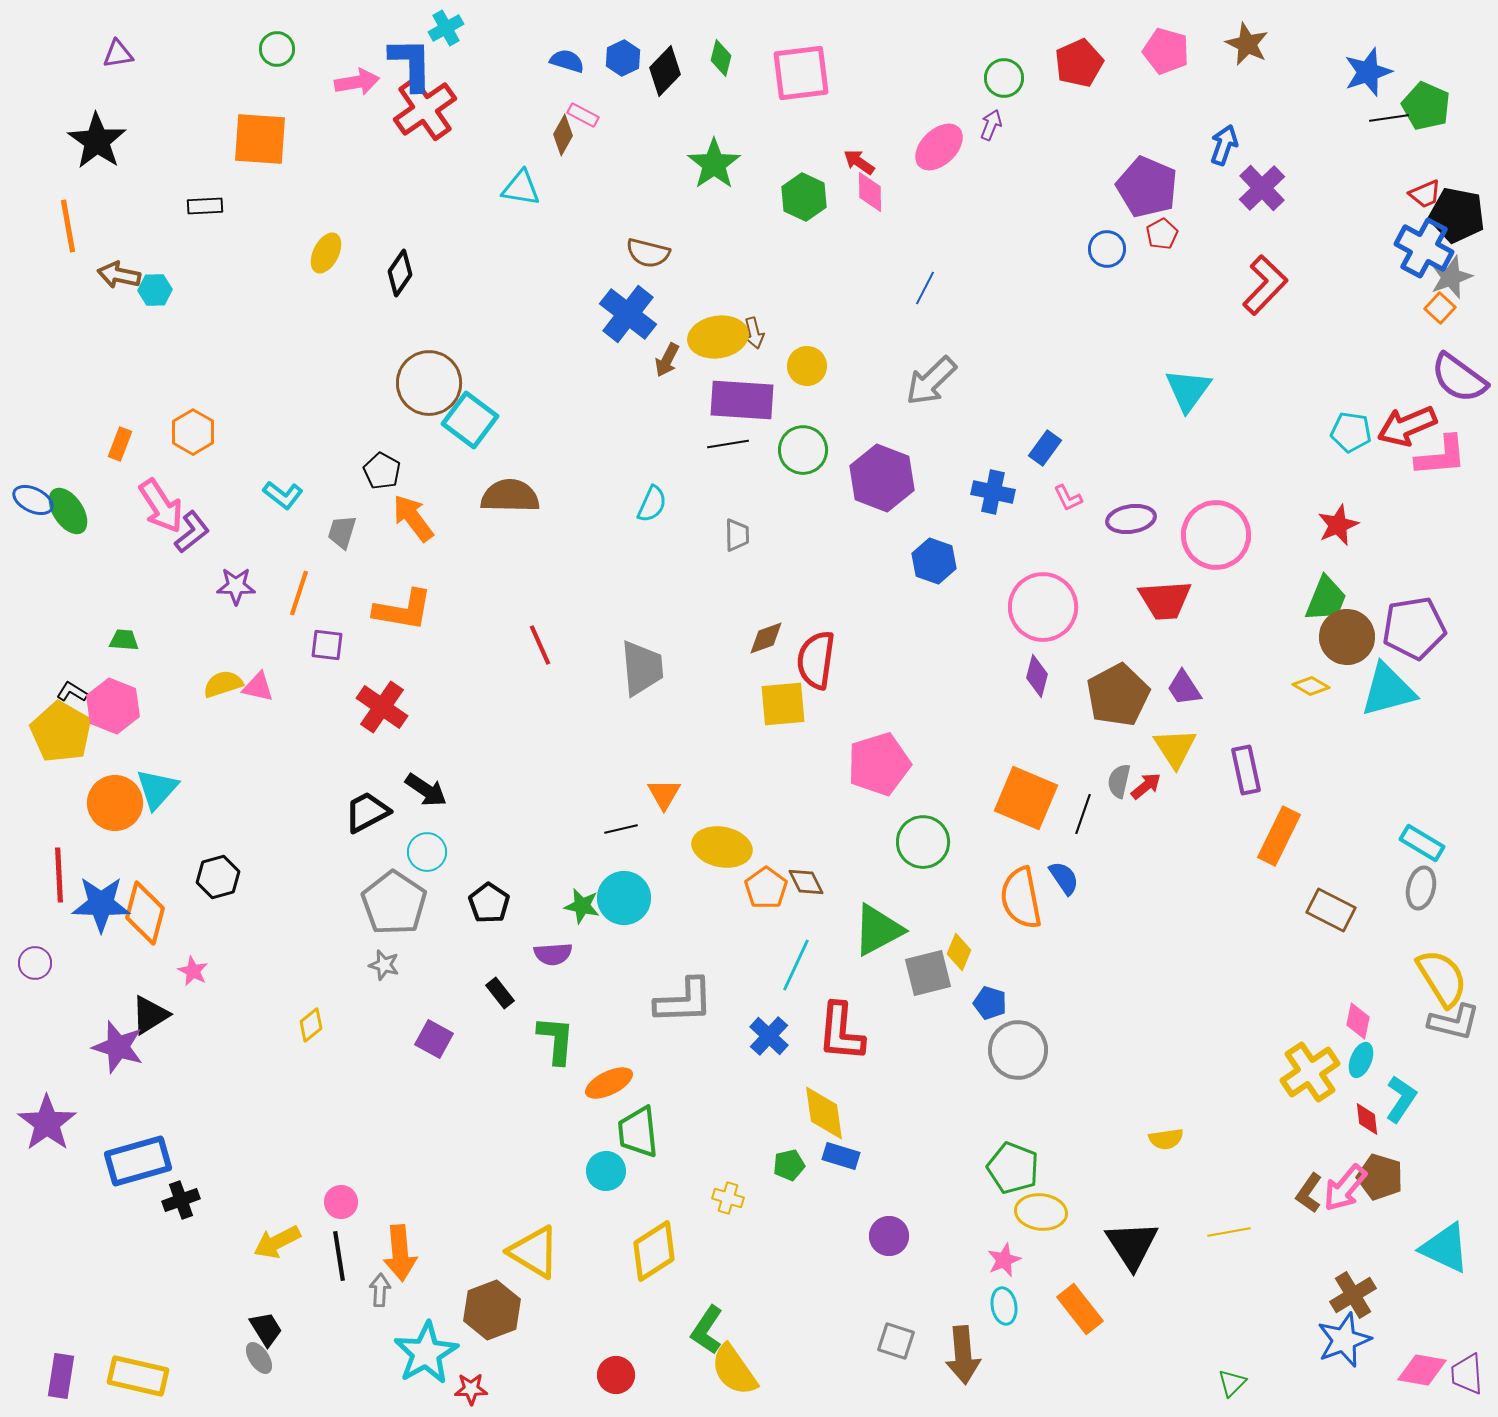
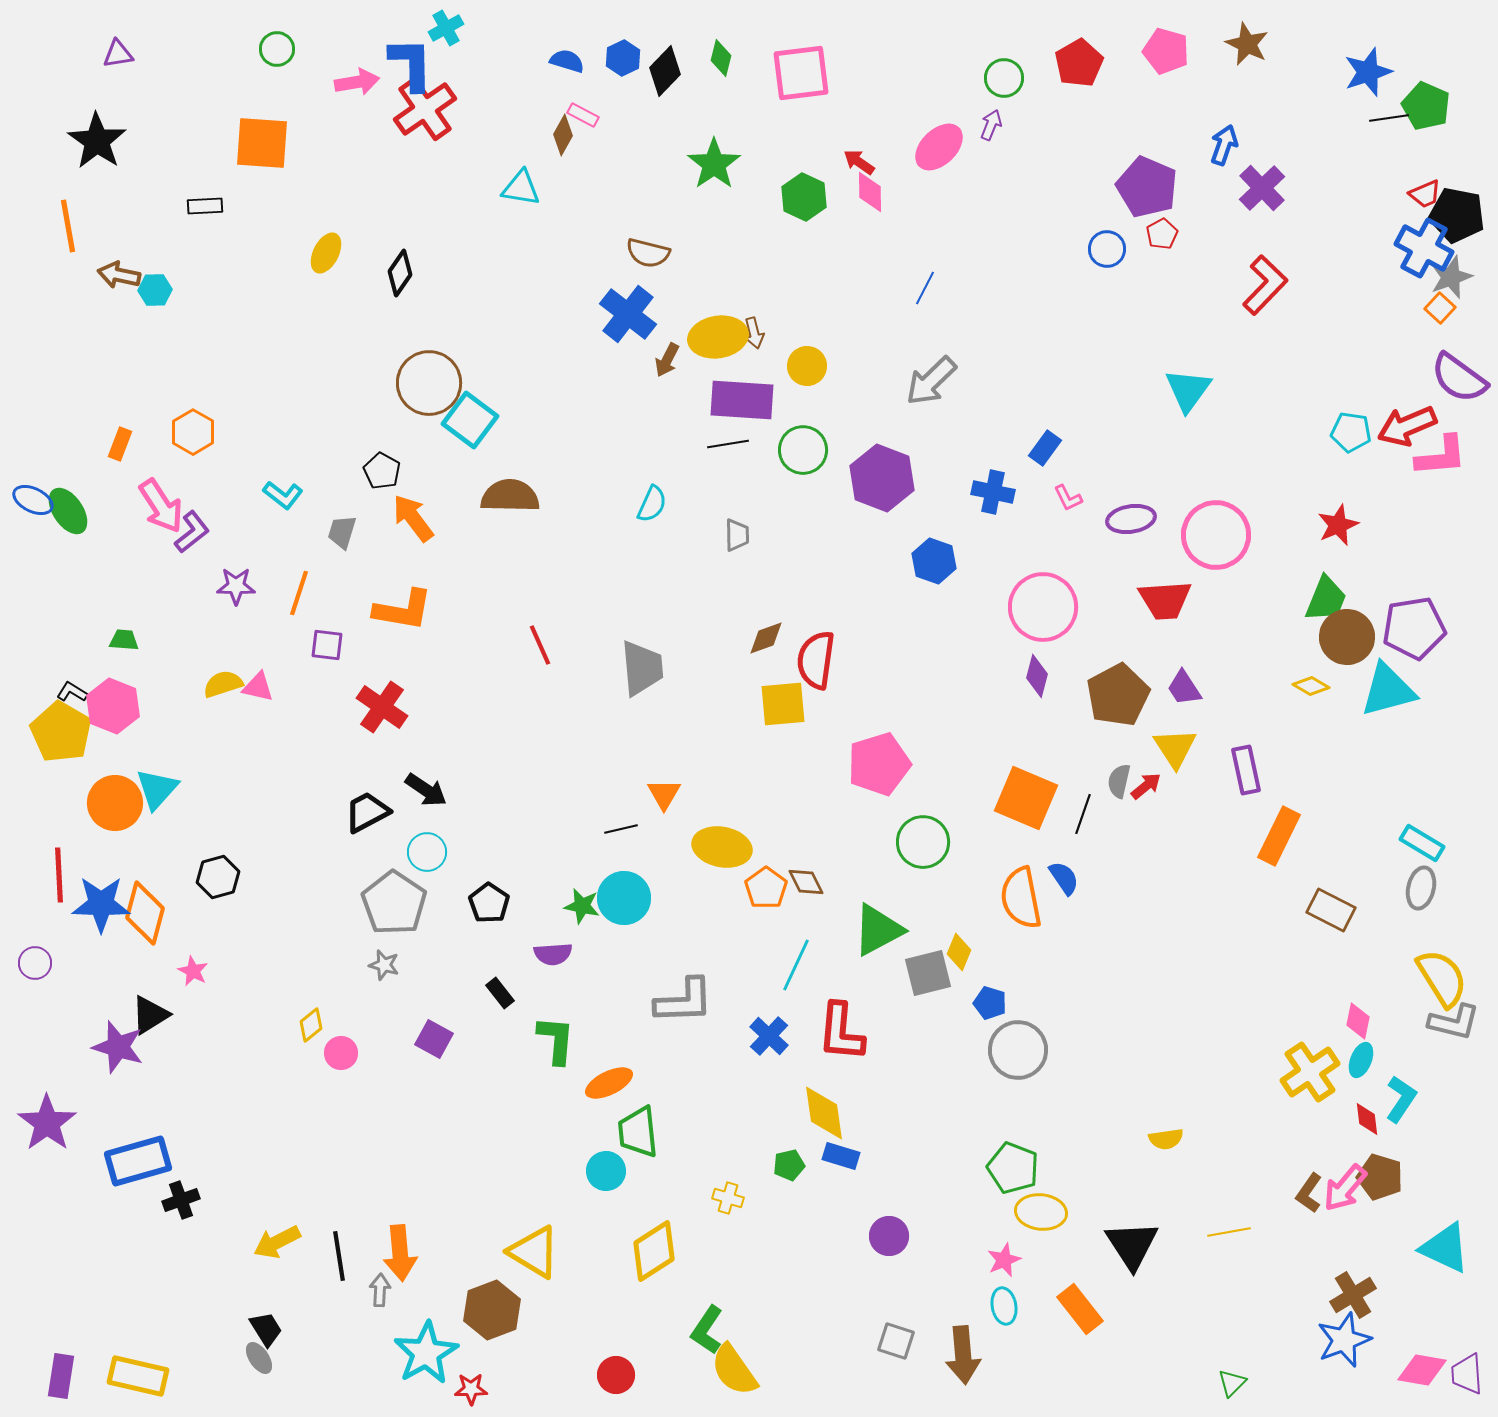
red pentagon at (1079, 63): rotated 6 degrees counterclockwise
orange square at (260, 139): moved 2 px right, 4 px down
pink circle at (341, 1202): moved 149 px up
